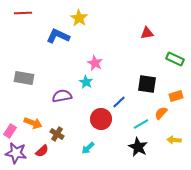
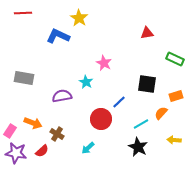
pink star: moved 9 px right
